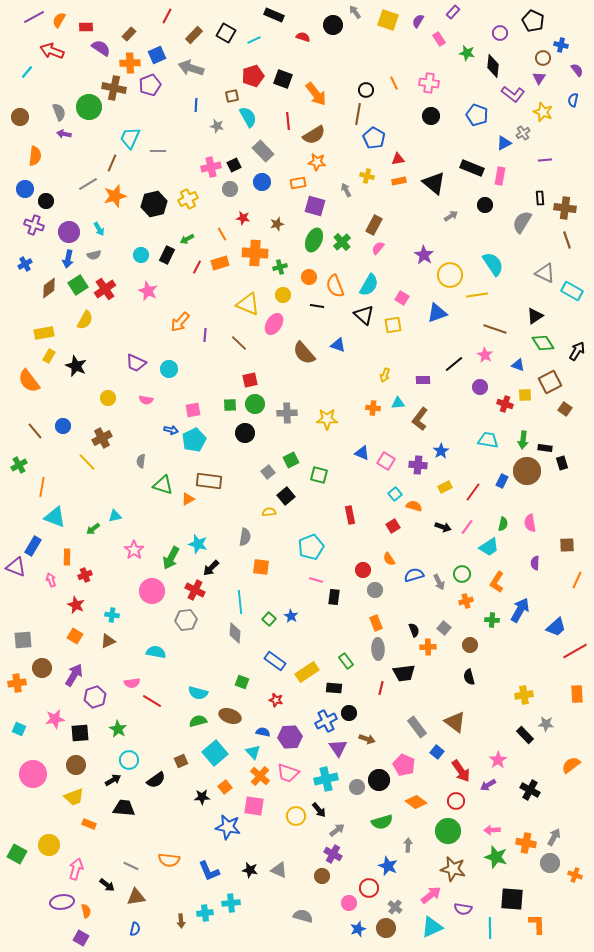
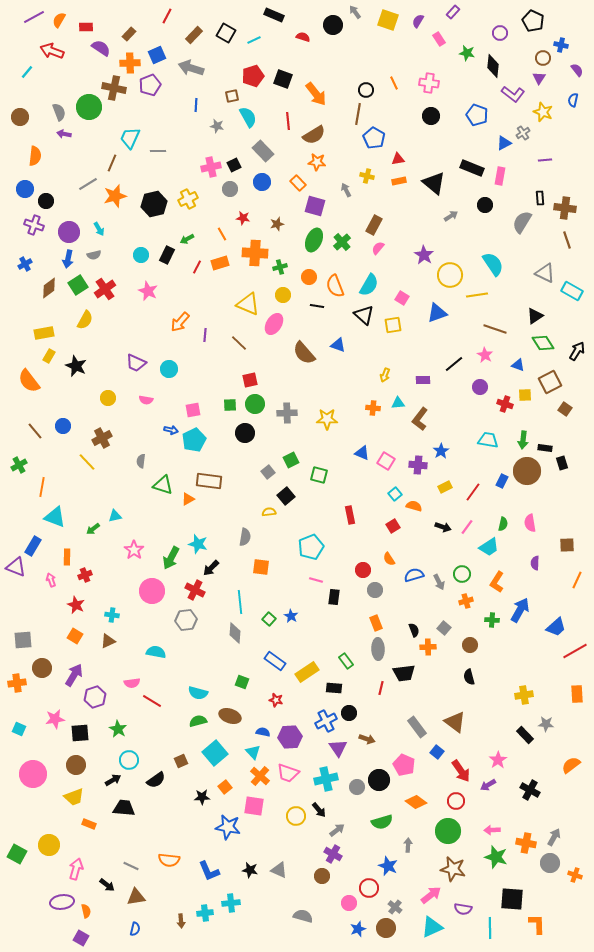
orange rectangle at (298, 183): rotated 56 degrees clockwise
